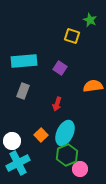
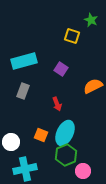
green star: moved 1 px right
cyan rectangle: rotated 10 degrees counterclockwise
purple square: moved 1 px right, 1 px down
orange semicircle: rotated 18 degrees counterclockwise
red arrow: rotated 40 degrees counterclockwise
orange square: rotated 24 degrees counterclockwise
white circle: moved 1 px left, 1 px down
green hexagon: moved 1 px left
cyan cross: moved 7 px right, 6 px down; rotated 15 degrees clockwise
pink circle: moved 3 px right, 2 px down
